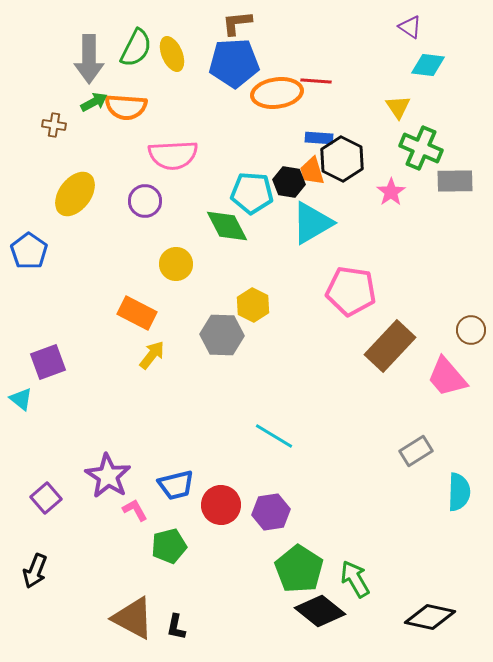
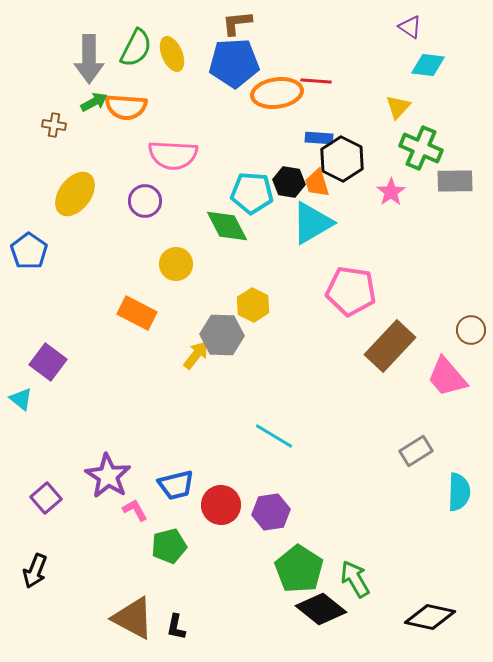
yellow triangle at (398, 107): rotated 16 degrees clockwise
pink semicircle at (173, 155): rotated 6 degrees clockwise
orange trapezoid at (312, 171): moved 5 px right, 12 px down
yellow arrow at (152, 355): moved 44 px right
purple square at (48, 362): rotated 33 degrees counterclockwise
black diamond at (320, 611): moved 1 px right, 2 px up
